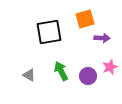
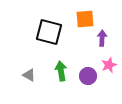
orange square: rotated 12 degrees clockwise
black square: rotated 24 degrees clockwise
purple arrow: rotated 91 degrees counterclockwise
pink star: moved 1 px left, 2 px up
green arrow: rotated 18 degrees clockwise
